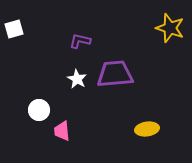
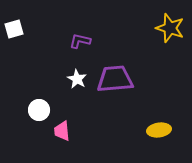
purple trapezoid: moved 5 px down
yellow ellipse: moved 12 px right, 1 px down
